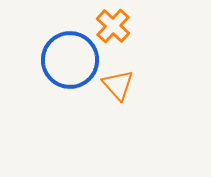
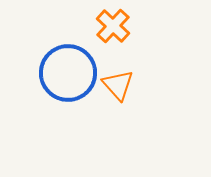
blue circle: moved 2 px left, 13 px down
